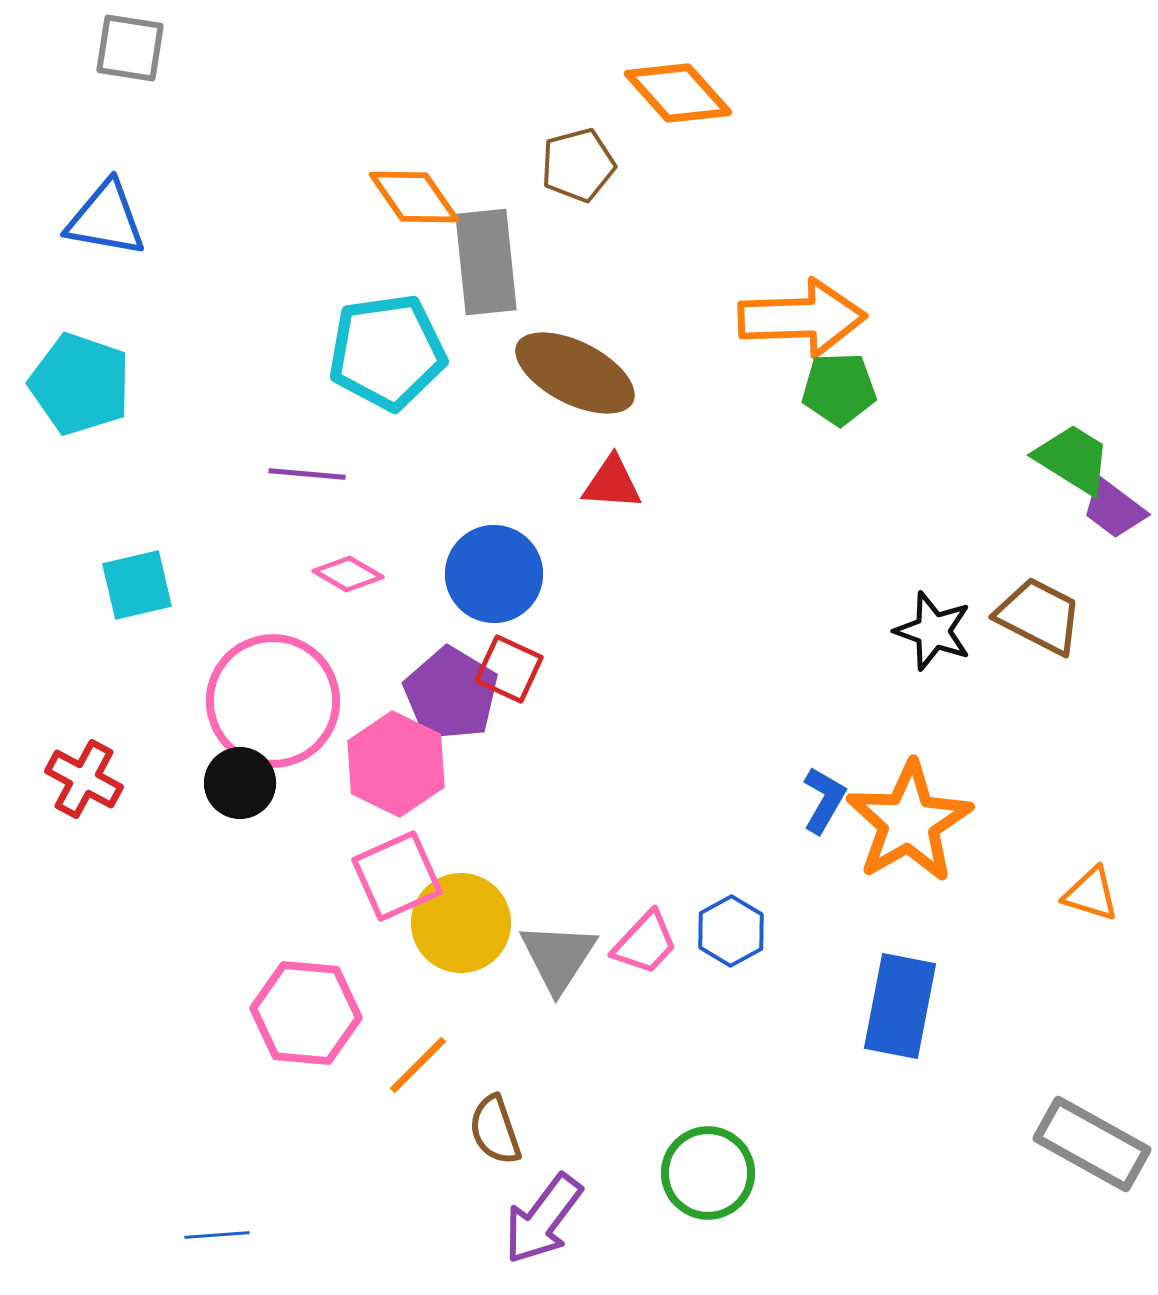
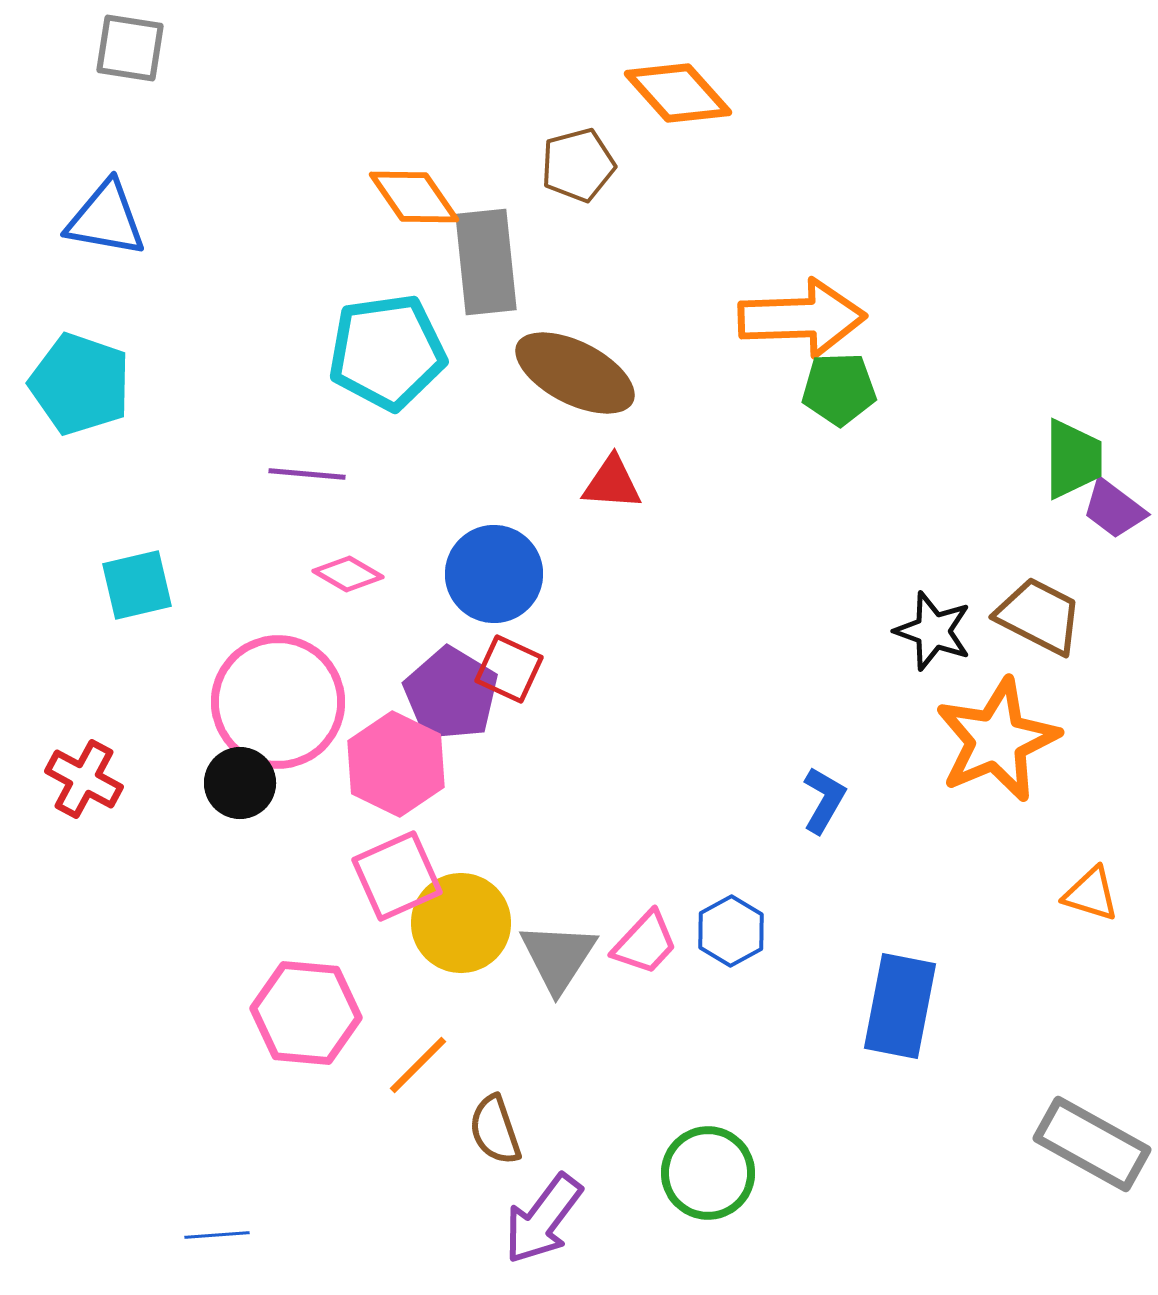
green trapezoid at (1073, 459): rotated 58 degrees clockwise
pink circle at (273, 701): moved 5 px right, 1 px down
orange star at (909, 822): moved 88 px right, 82 px up; rotated 7 degrees clockwise
